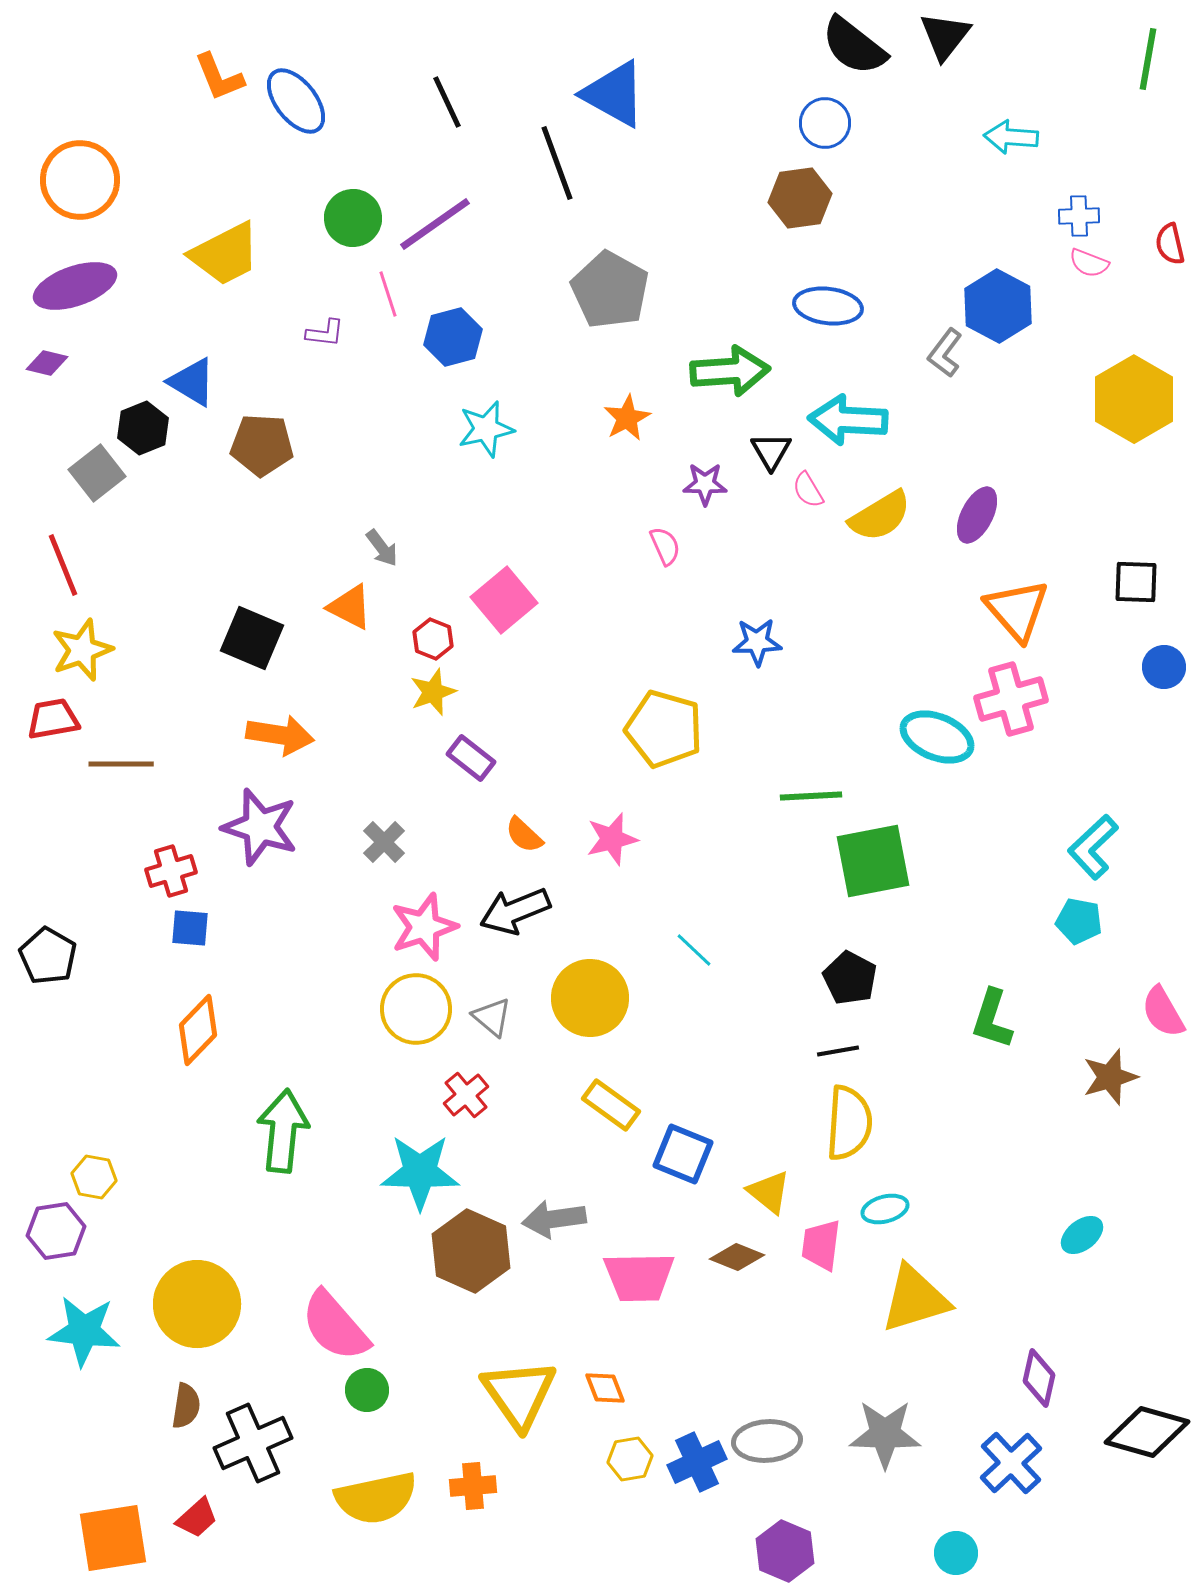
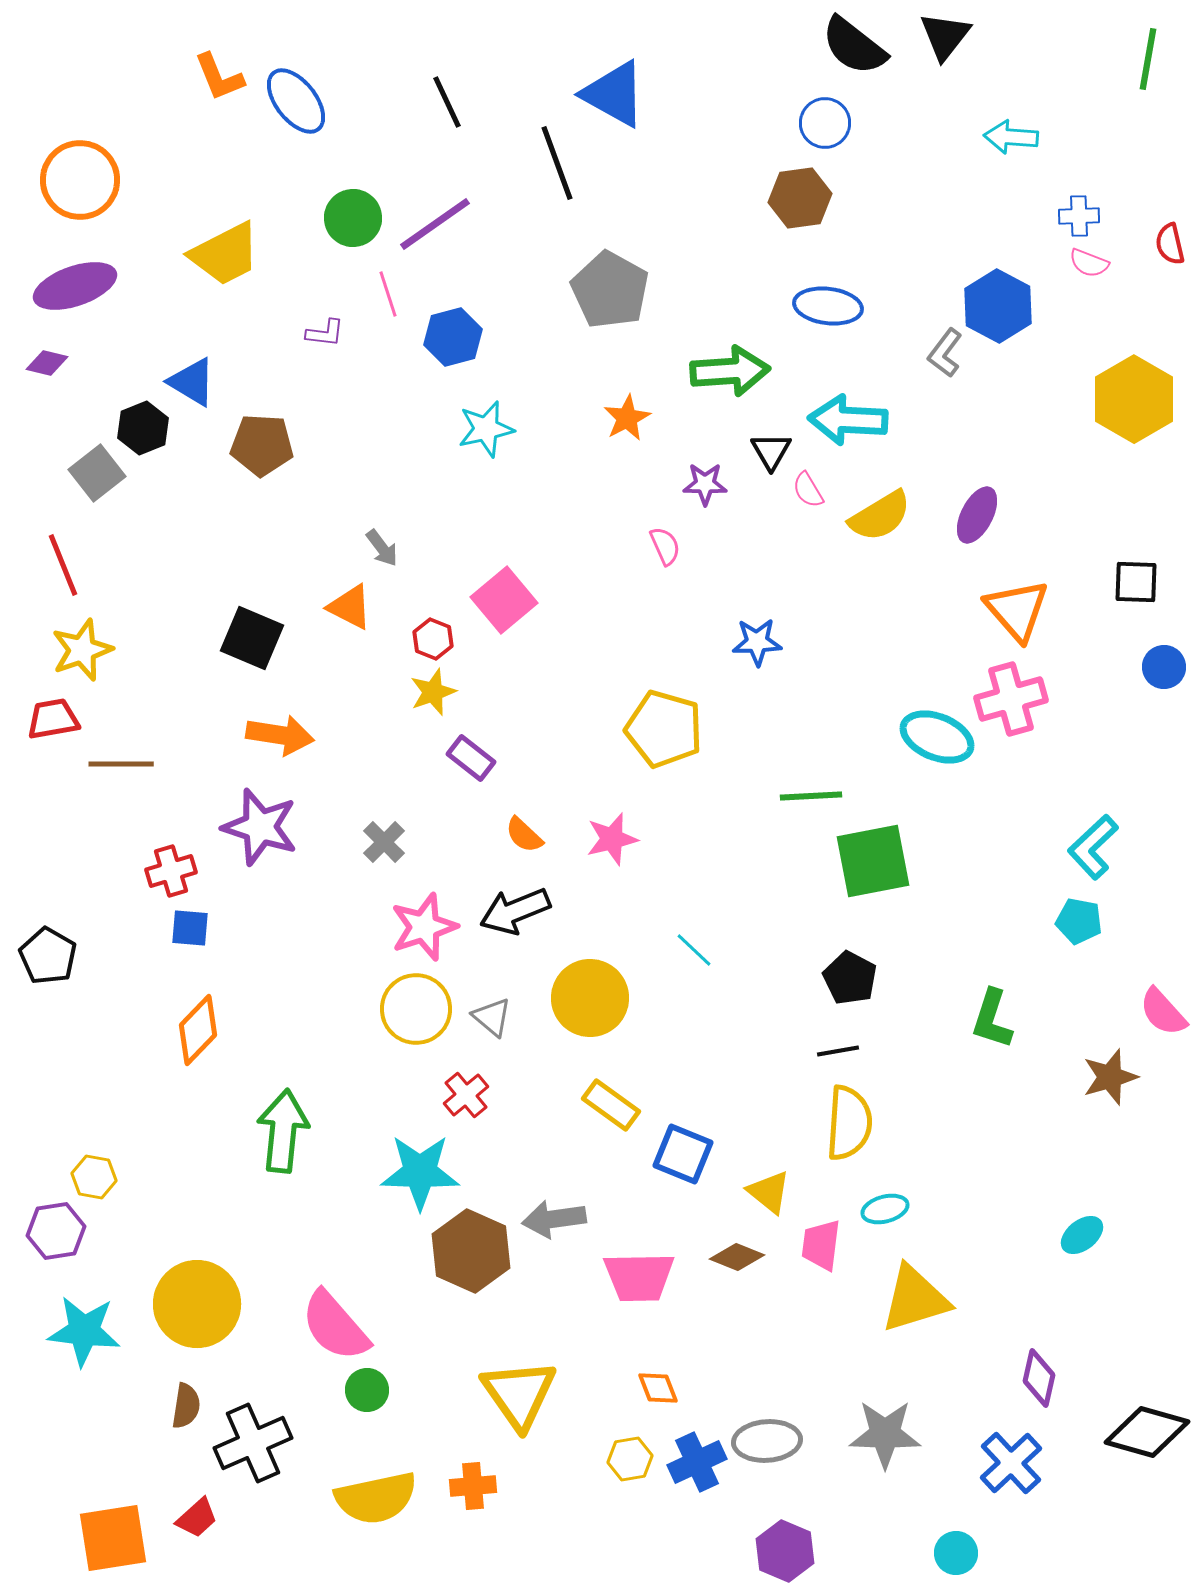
pink semicircle at (1163, 1012): rotated 12 degrees counterclockwise
orange diamond at (605, 1388): moved 53 px right
